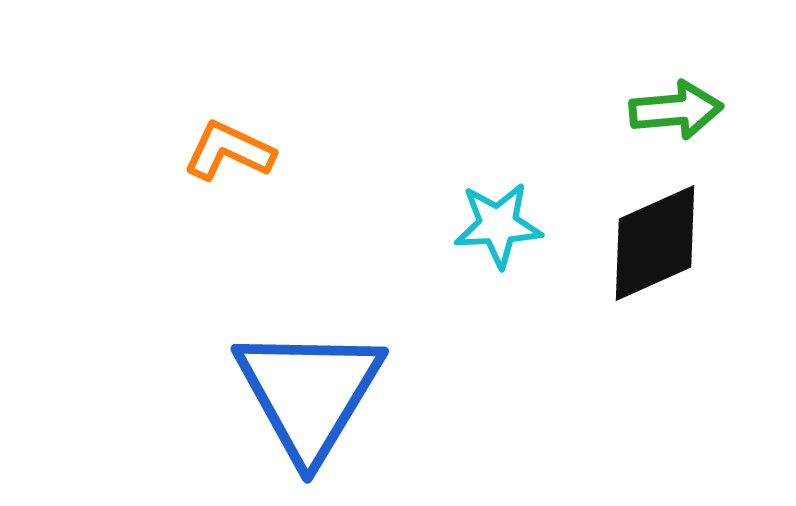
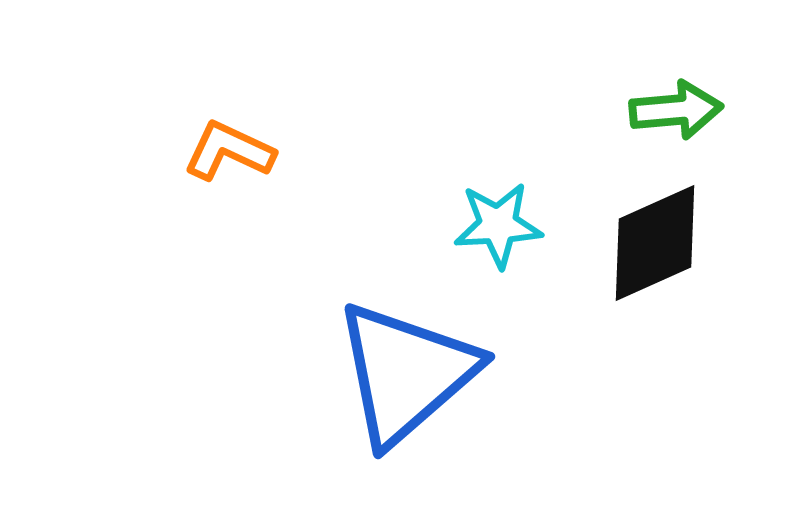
blue triangle: moved 97 px right, 20 px up; rotated 18 degrees clockwise
